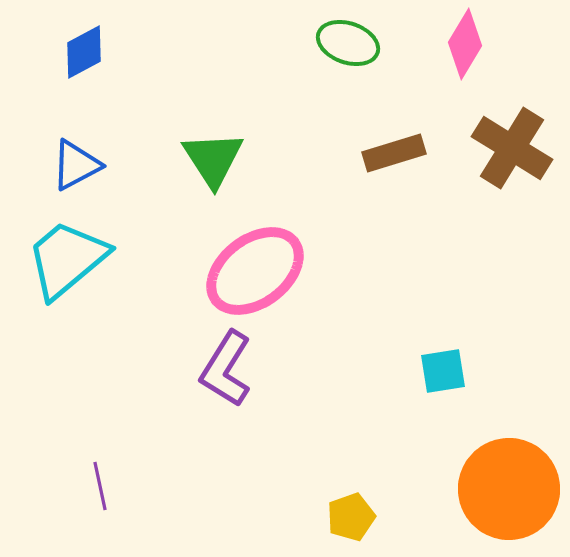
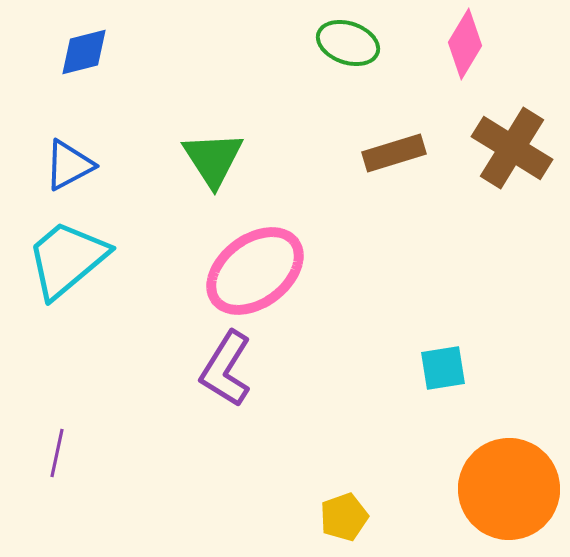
blue diamond: rotated 14 degrees clockwise
blue triangle: moved 7 px left
cyan square: moved 3 px up
purple line: moved 43 px left, 33 px up; rotated 24 degrees clockwise
yellow pentagon: moved 7 px left
